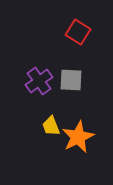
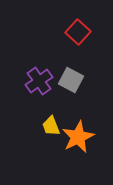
red square: rotated 10 degrees clockwise
gray square: rotated 25 degrees clockwise
